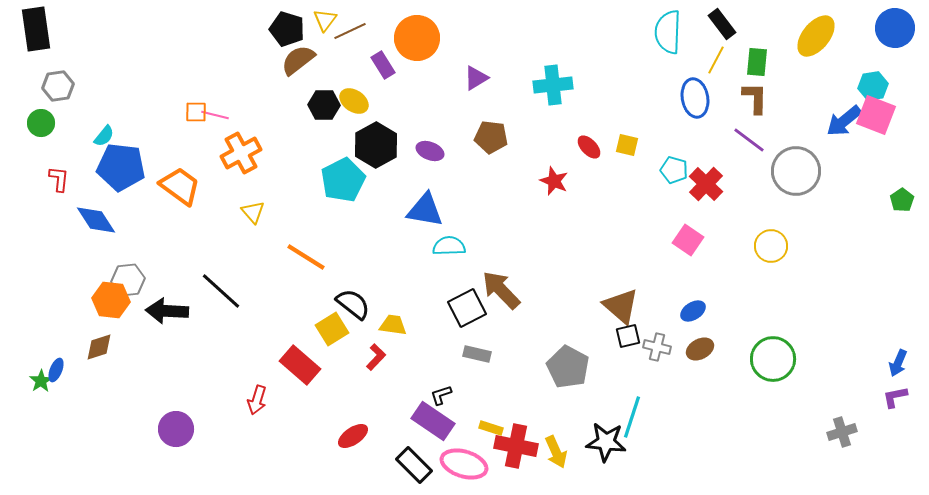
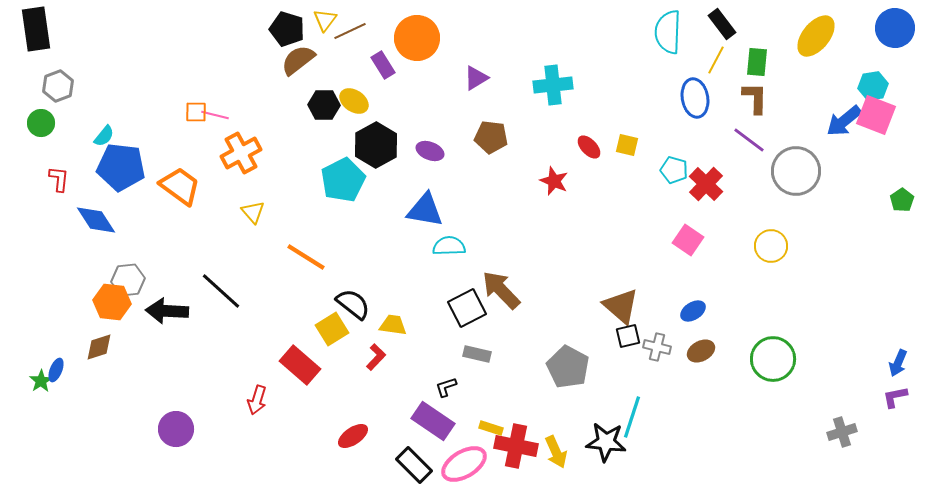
gray hexagon at (58, 86): rotated 12 degrees counterclockwise
orange hexagon at (111, 300): moved 1 px right, 2 px down
brown ellipse at (700, 349): moved 1 px right, 2 px down
black L-shape at (441, 395): moved 5 px right, 8 px up
pink ellipse at (464, 464): rotated 48 degrees counterclockwise
